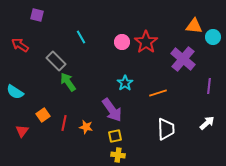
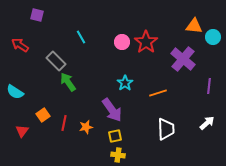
orange star: rotated 24 degrees counterclockwise
